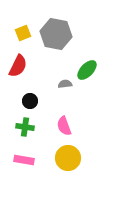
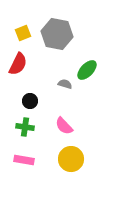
gray hexagon: moved 1 px right
red semicircle: moved 2 px up
gray semicircle: rotated 24 degrees clockwise
pink semicircle: rotated 24 degrees counterclockwise
yellow circle: moved 3 px right, 1 px down
